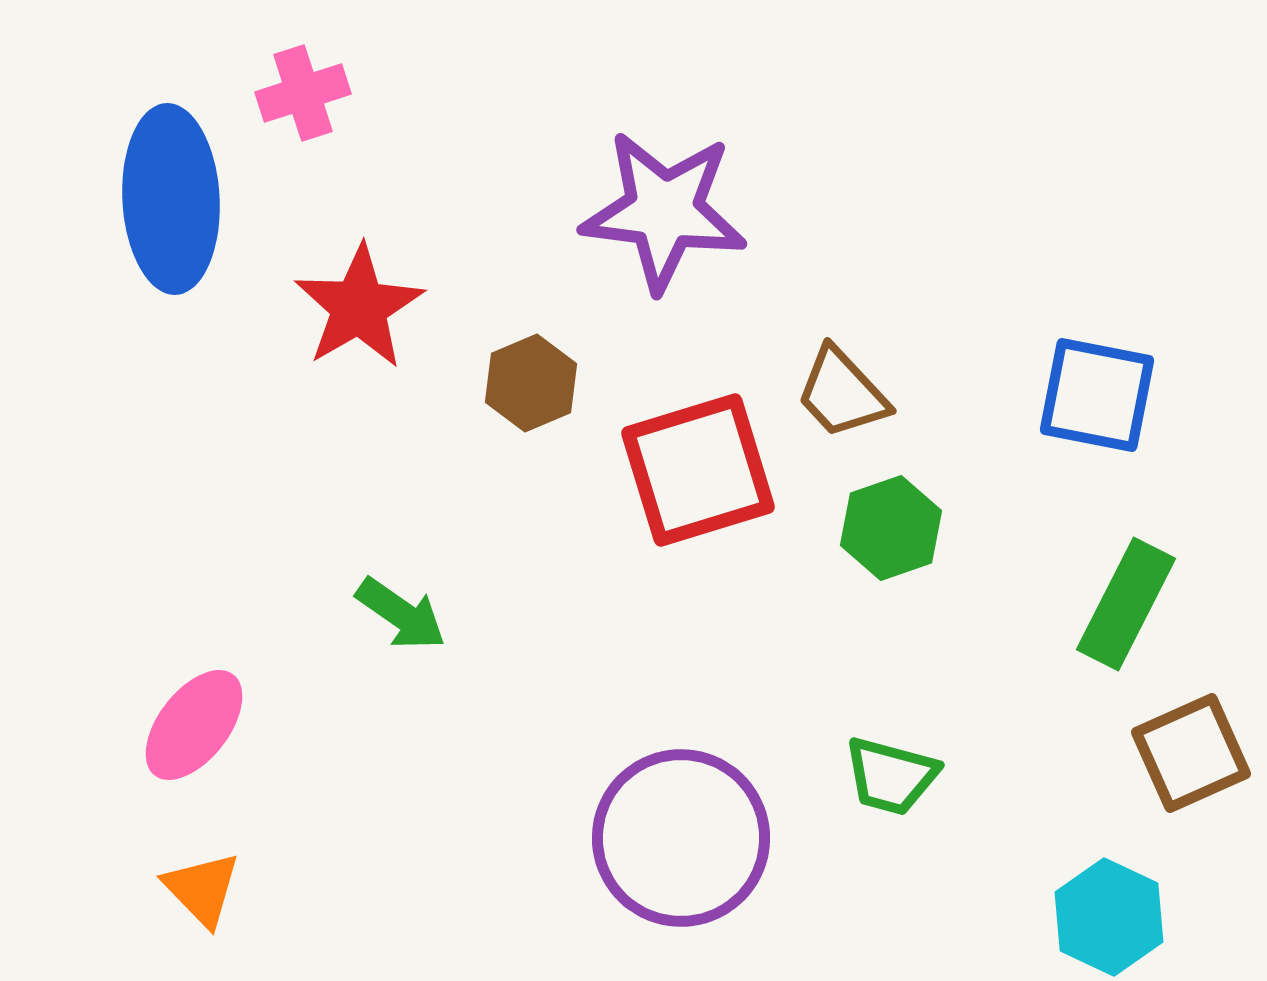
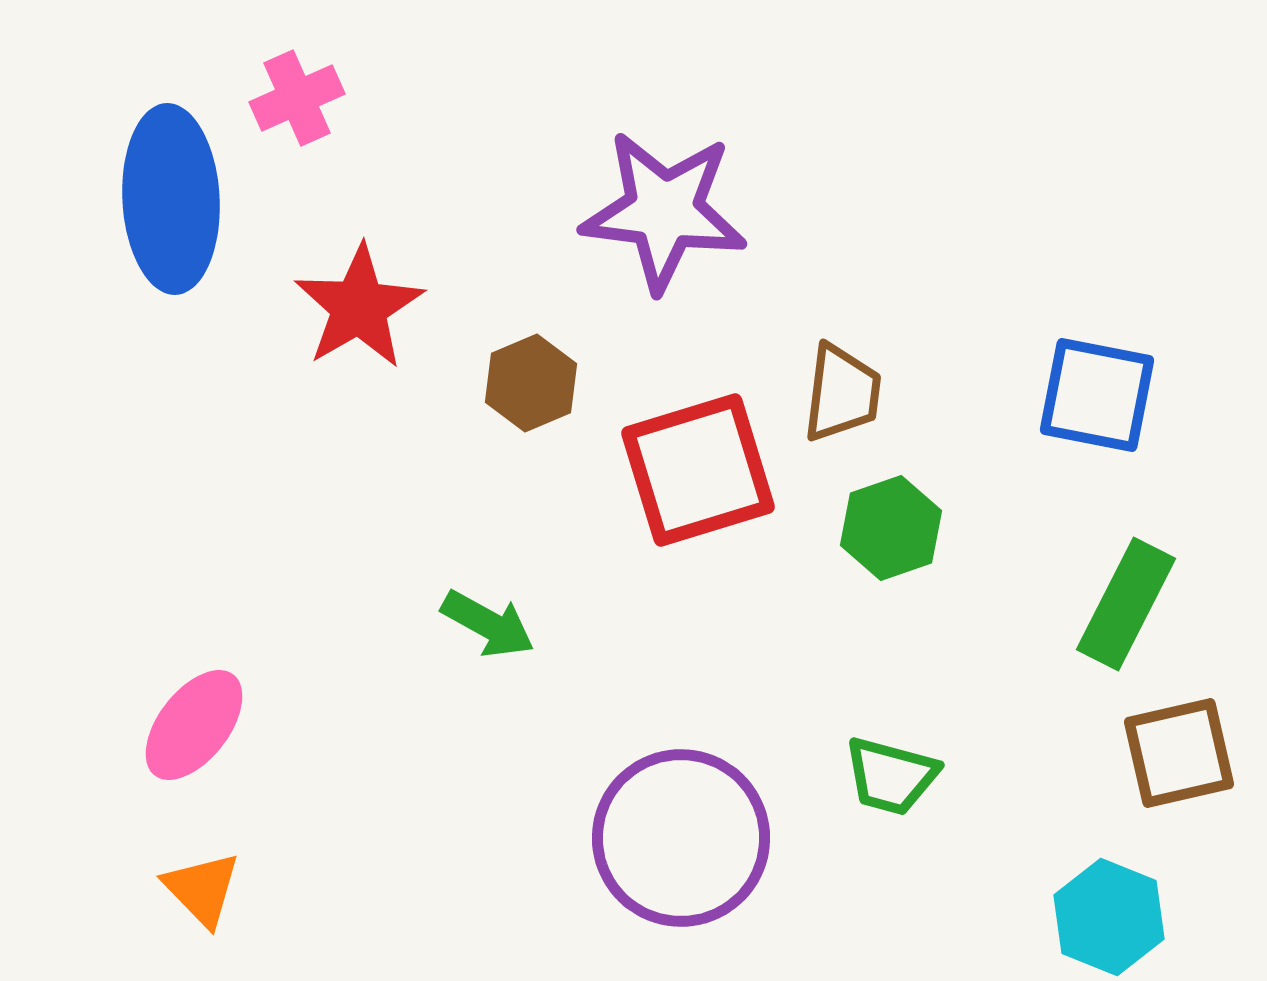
pink cross: moved 6 px left, 5 px down; rotated 6 degrees counterclockwise
brown trapezoid: rotated 130 degrees counterclockwise
green arrow: moved 87 px right, 10 px down; rotated 6 degrees counterclockwise
brown square: moved 12 px left; rotated 11 degrees clockwise
cyan hexagon: rotated 3 degrees counterclockwise
